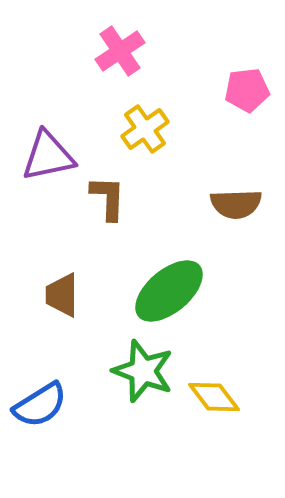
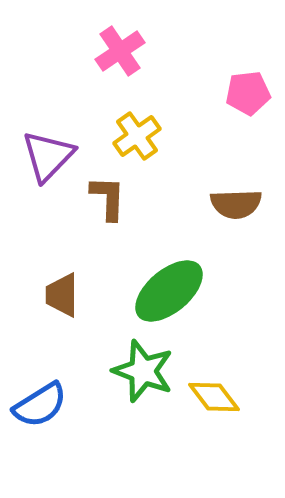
pink pentagon: moved 1 px right, 3 px down
yellow cross: moved 8 px left, 7 px down
purple triangle: rotated 34 degrees counterclockwise
